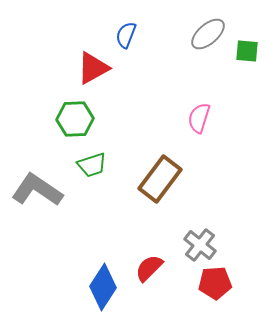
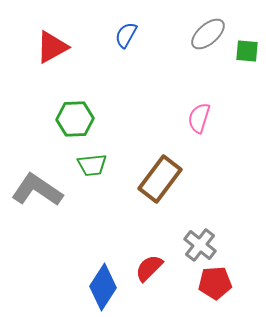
blue semicircle: rotated 8 degrees clockwise
red triangle: moved 41 px left, 21 px up
green trapezoid: rotated 12 degrees clockwise
